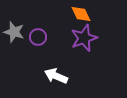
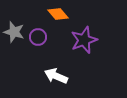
orange diamond: moved 23 px left; rotated 15 degrees counterclockwise
purple star: moved 2 px down
